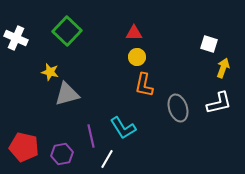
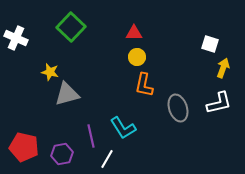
green square: moved 4 px right, 4 px up
white square: moved 1 px right
